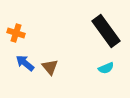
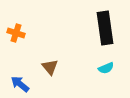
black rectangle: moved 1 px left, 3 px up; rotated 28 degrees clockwise
blue arrow: moved 5 px left, 21 px down
